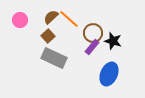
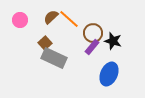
brown square: moved 3 px left, 7 px down
